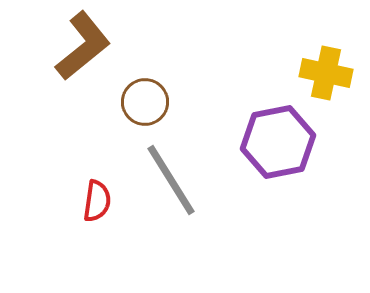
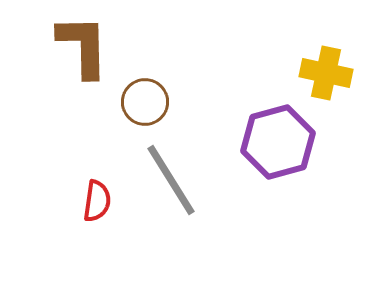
brown L-shape: rotated 52 degrees counterclockwise
purple hexagon: rotated 4 degrees counterclockwise
